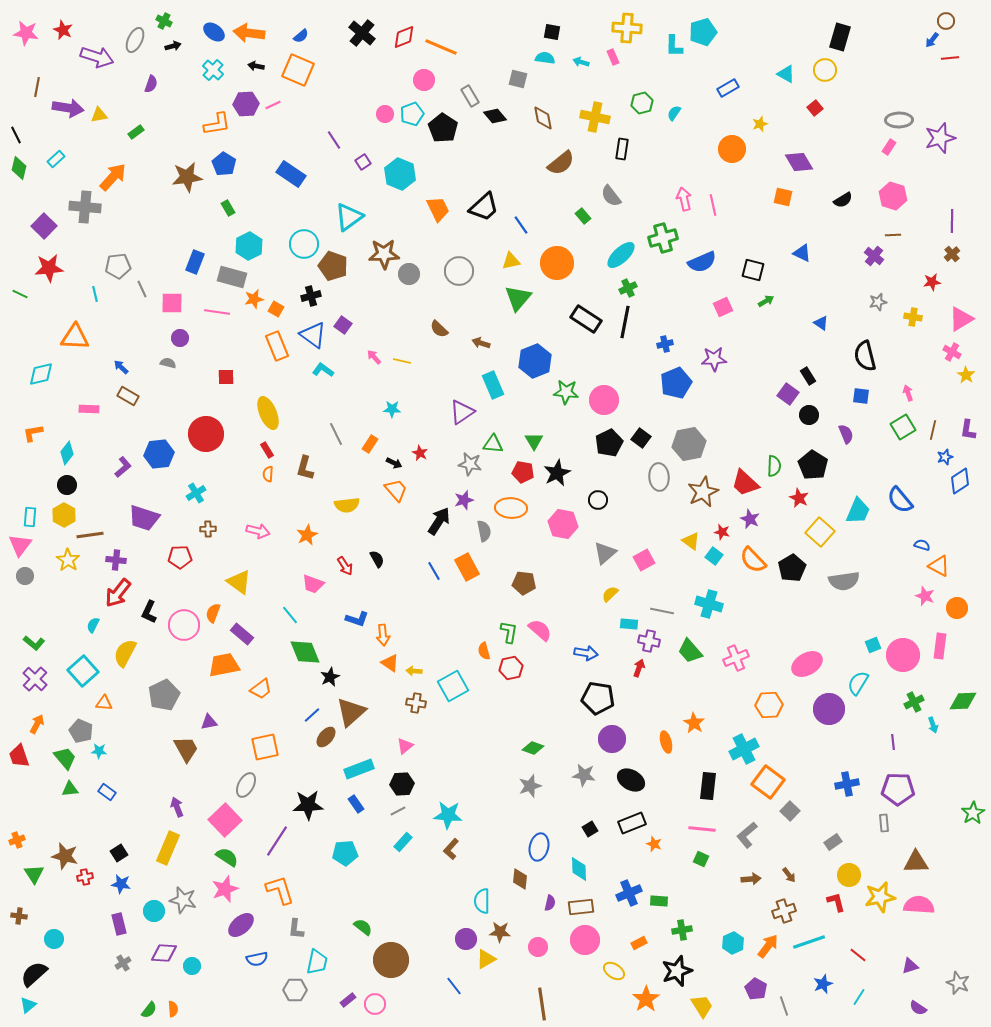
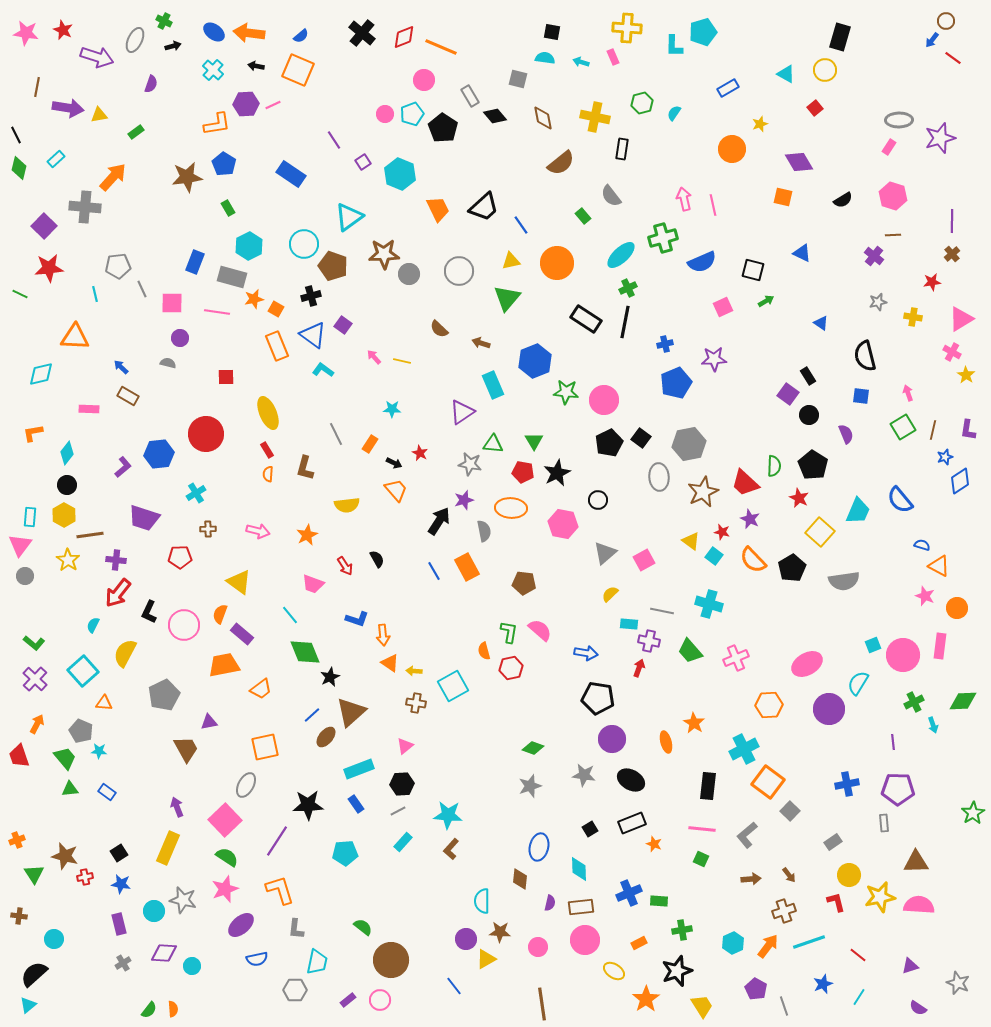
red line at (950, 58): moved 3 px right; rotated 42 degrees clockwise
green triangle at (518, 298): moved 11 px left
orange semicircle at (213, 613): moved 7 px right, 1 px down
pink circle at (375, 1004): moved 5 px right, 4 px up
